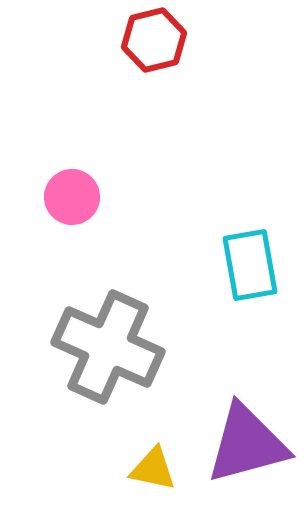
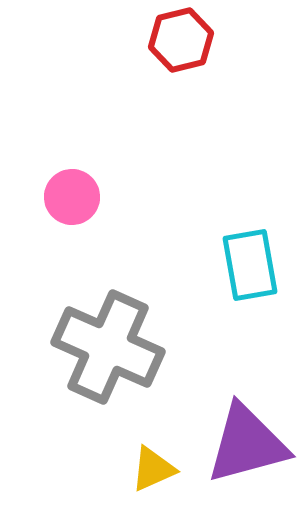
red hexagon: moved 27 px right
yellow triangle: rotated 36 degrees counterclockwise
